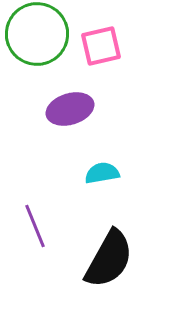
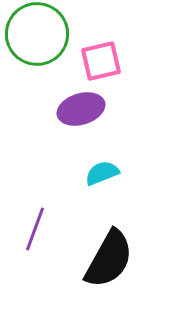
pink square: moved 15 px down
purple ellipse: moved 11 px right
cyan semicircle: rotated 12 degrees counterclockwise
purple line: moved 3 px down; rotated 42 degrees clockwise
